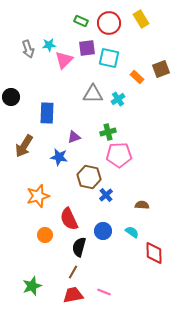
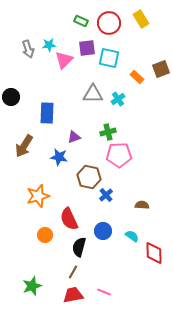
cyan semicircle: moved 4 px down
